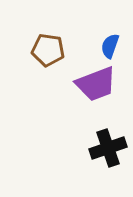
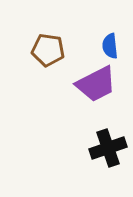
blue semicircle: rotated 25 degrees counterclockwise
purple trapezoid: rotated 6 degrees counterclockwise
